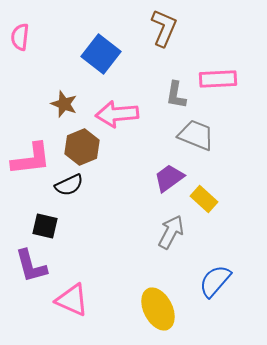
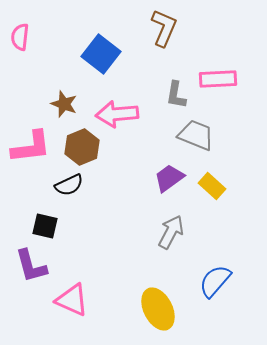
pink L-shape: moved 12 px up
yellow rectangle: moved 8 px right, 13 px up
